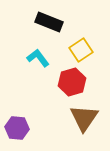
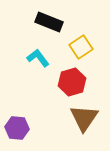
yellow square: moved 3 px up
